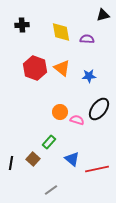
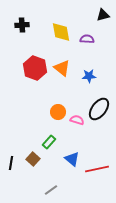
orange circle: moved 2 px left
